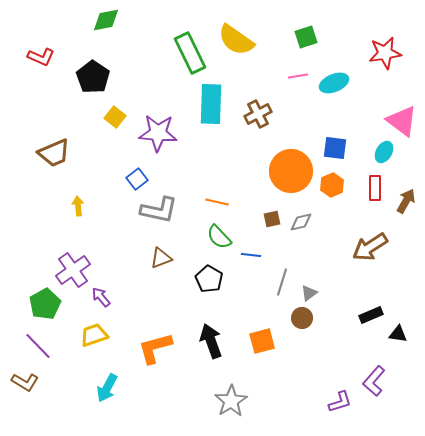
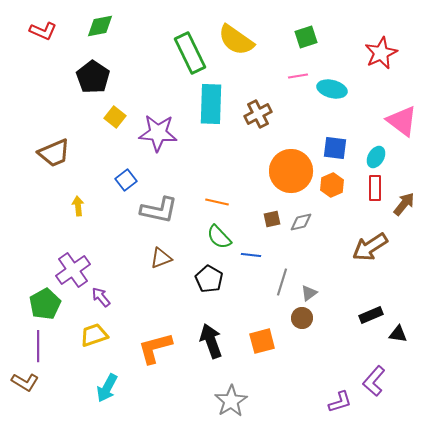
green diamond at (106, 20): moved 6 px left, 6 px down
red star at (385, 53): moved 4 px left; rotated 16 degrees counterclockwise
red L-shape at (41, 57): moved 2 px right, 26 px up
cyan ellipse at (334, 83): moved 2 px left, 6 px down; rotated 36 degrees clockwise
cyan ellipse at (384, 152): moved 8 px left, 5 px down
blue square at (137, 179): moved 11 px left, 1 px down
brown arrow at (406, 201): moved 2 px left, 3 px down; rotated 10 degrees clockwise
purple line at (38, 346): rotated 44 degrees clockwise
